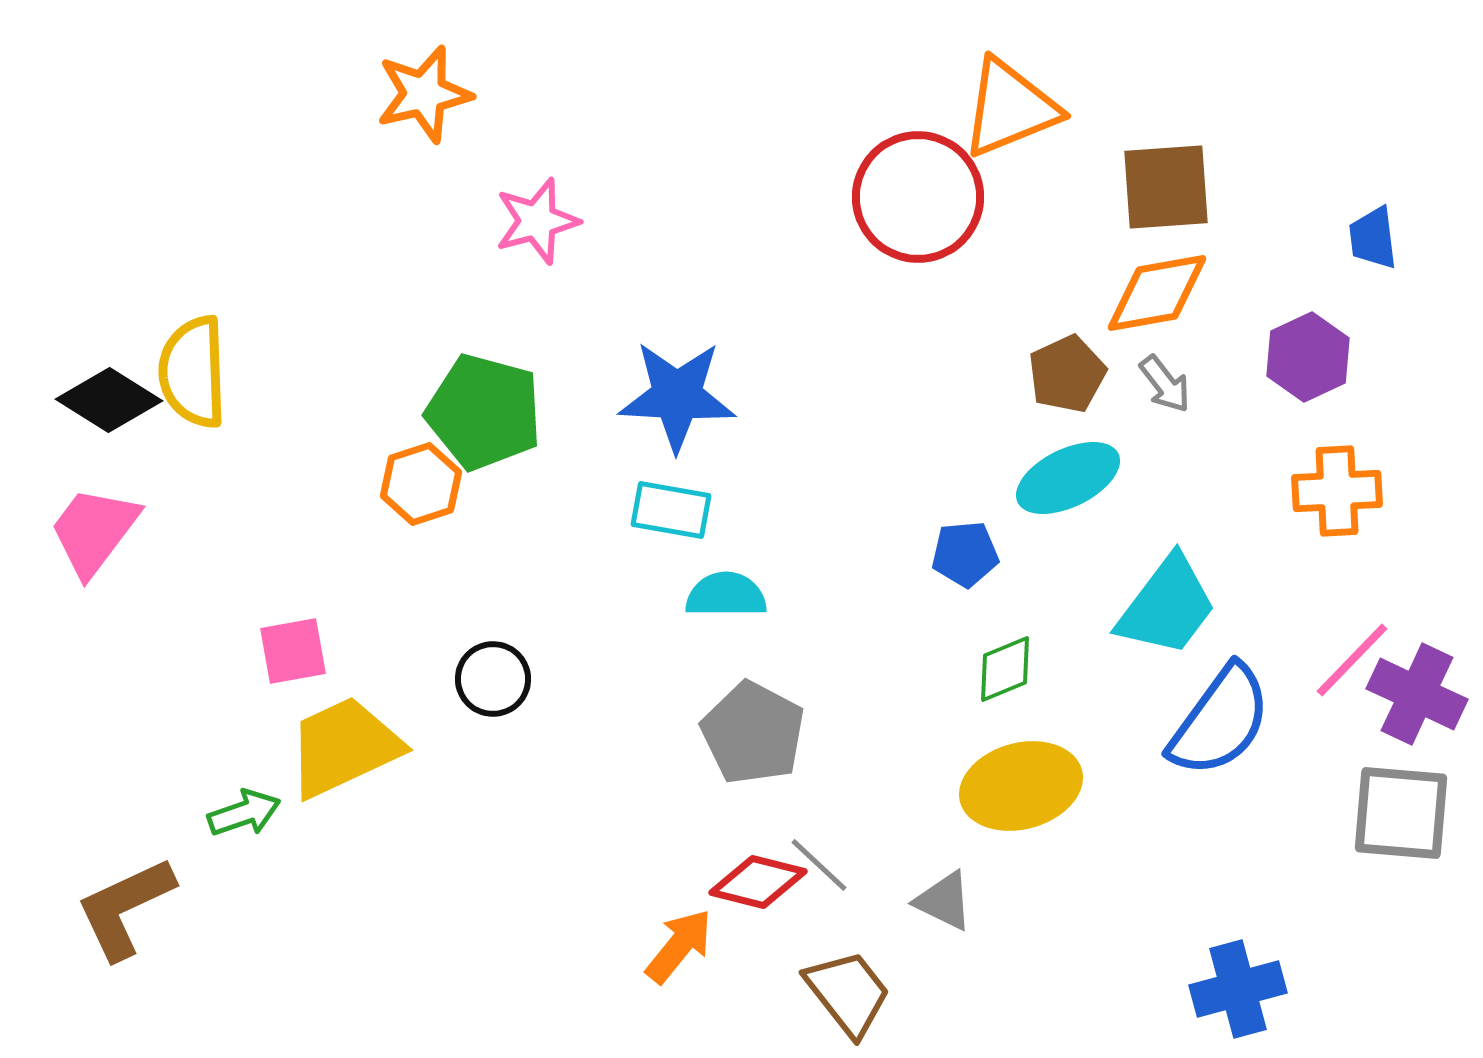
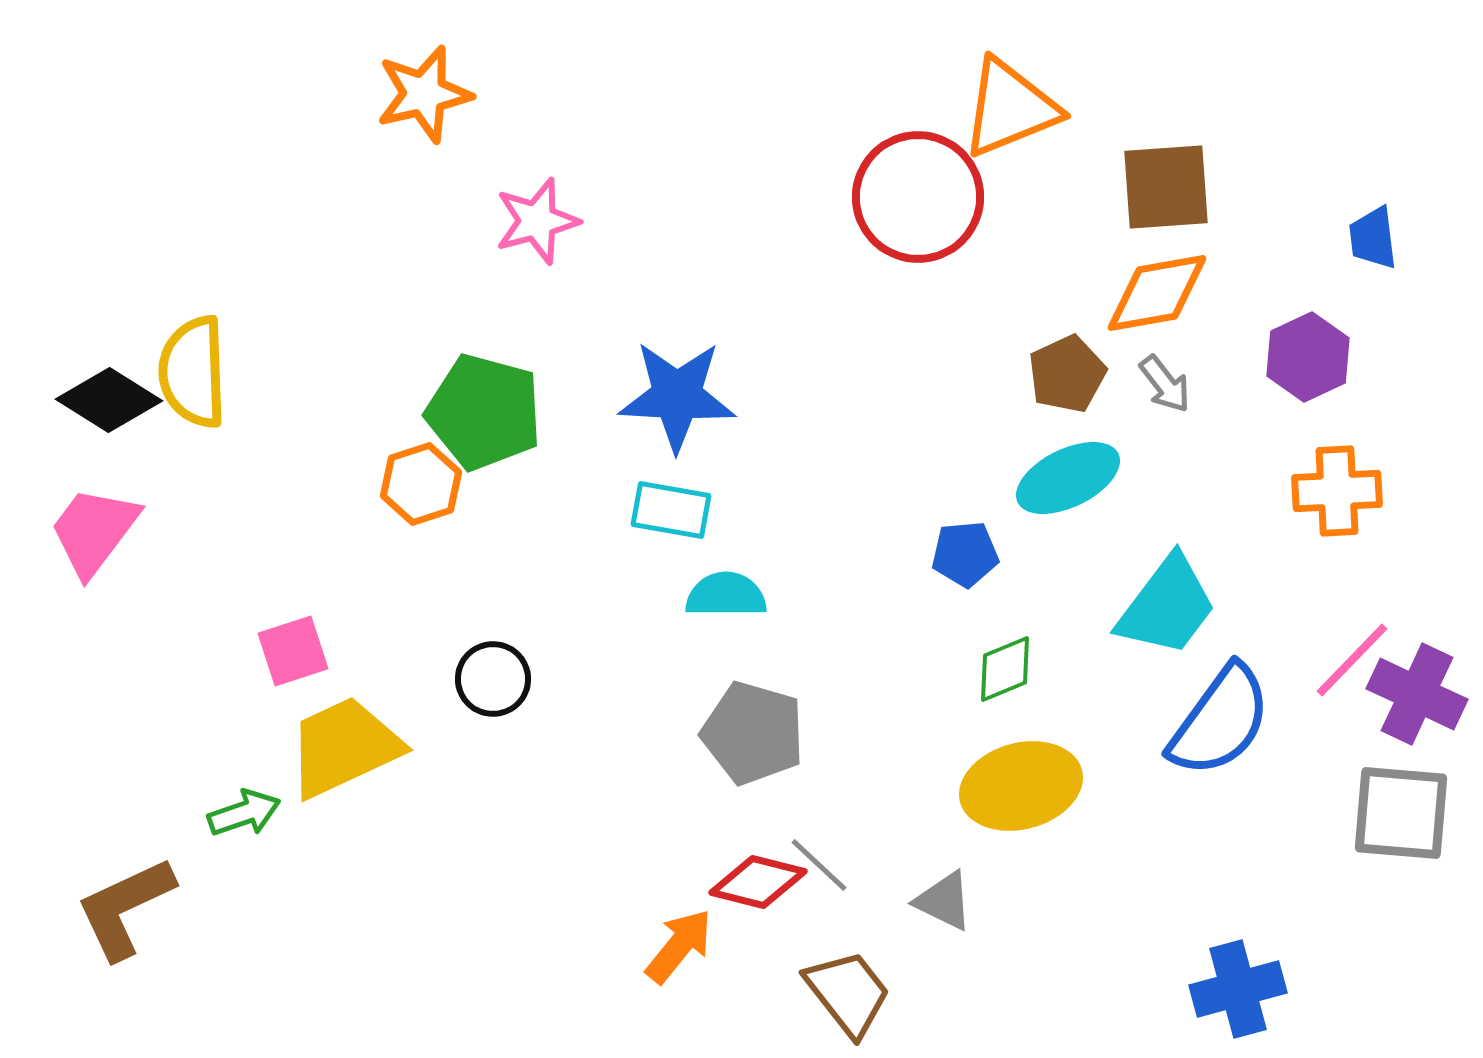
pink square: rotated 8 degrees counterclockwise
gray pentagon: rotated 12 degrees counterclockwise
